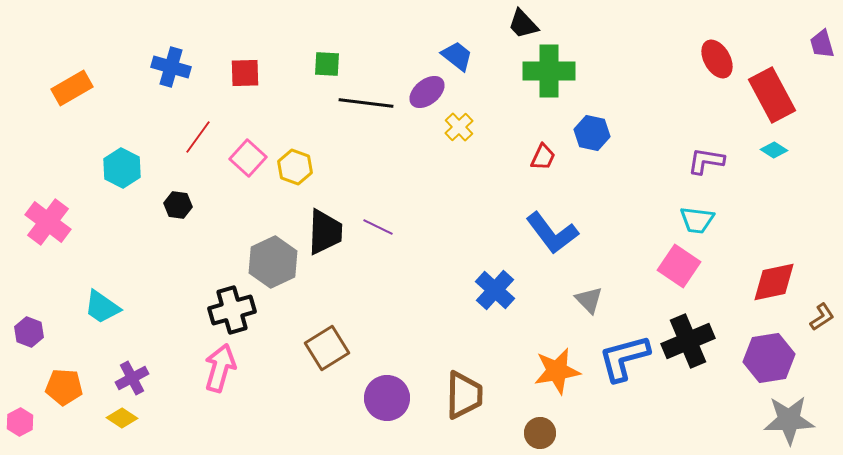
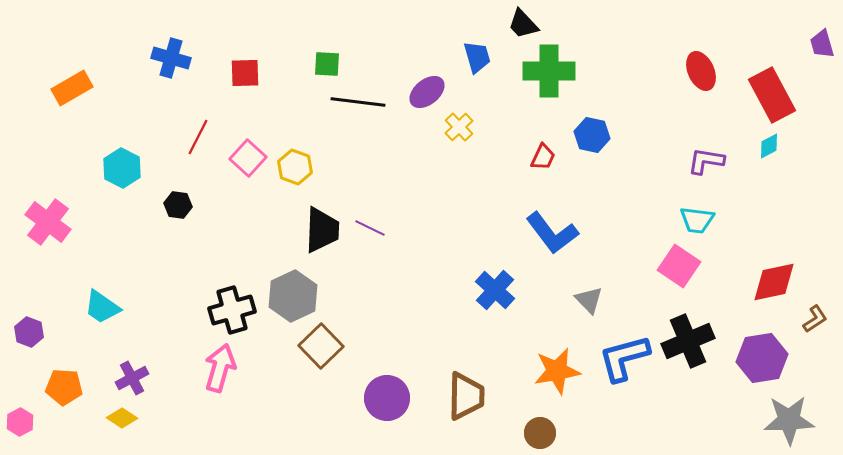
blue trapezoid at (457, 56): moved 20 px right, 1 px down; rotated 36 degrees clockwise
red ellipse at (717, 59): moved 16 px left, 12 px down; rotated 6 degrees clockwise
blue cross at (171, 67): moved 9 px up
black line at (366, 103): moved 8 px left, 1 px up
blue hexagon at (592, 133): moved 2 px down
red line at (198, 137): rotated 9 degrees counterclockwise
cyan diamond at (774, 150): moved 5 px left, 4 px up; rotated 60 degrees counterclockwise
purple line at (378, 227): moved 8 px left, 1 px down
black trapezoid at (325, 232): moved 3 px left, 2 px up
gray hexagon at (273, 262): moved 20 px right, 34 px down
brown L-shape at (822, 317): moved 7 px left, 2 px down
brown square at (327, 348): moved 6 px left, 2 px up; rotated 12 degrees counterclockwise
purple hexagon at (769, 358): moved 7 px left
brown trapezoid at (464, 395): moved 2 px right, 1 px down
